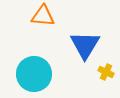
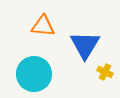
orange triangle: moved 10 px down
yellow cross: moved 1 px left
